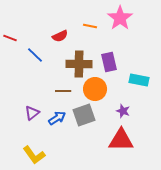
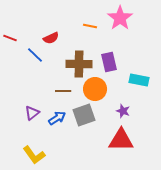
red semicircle: moved 9 px left, 2 px down
